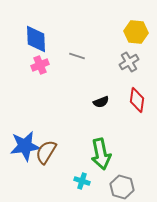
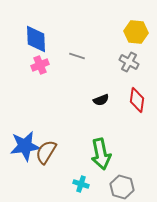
gray cross: rotated 30 degrees counterclockwise
black semicircle: moved 2 px up
cyan cross: moved 1 px left, 3 px down
